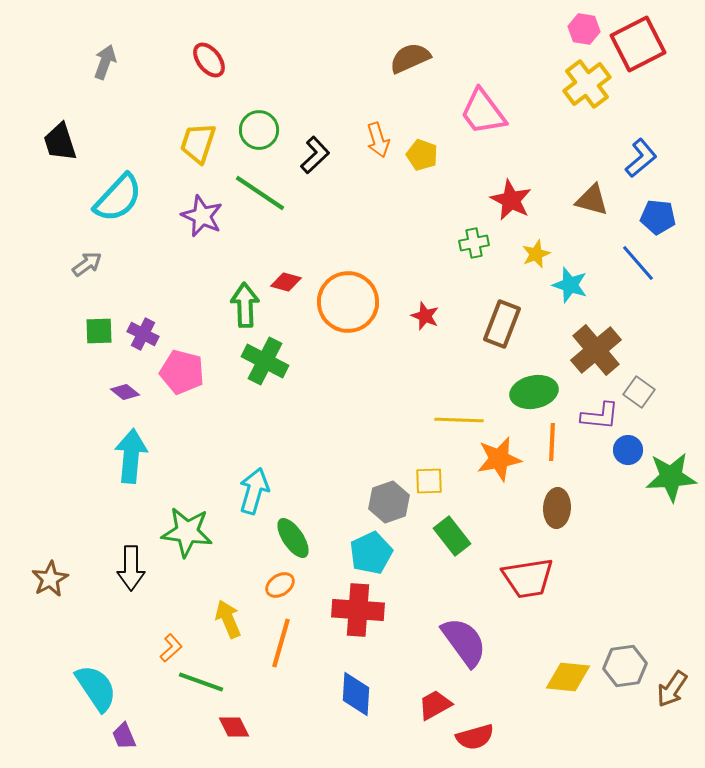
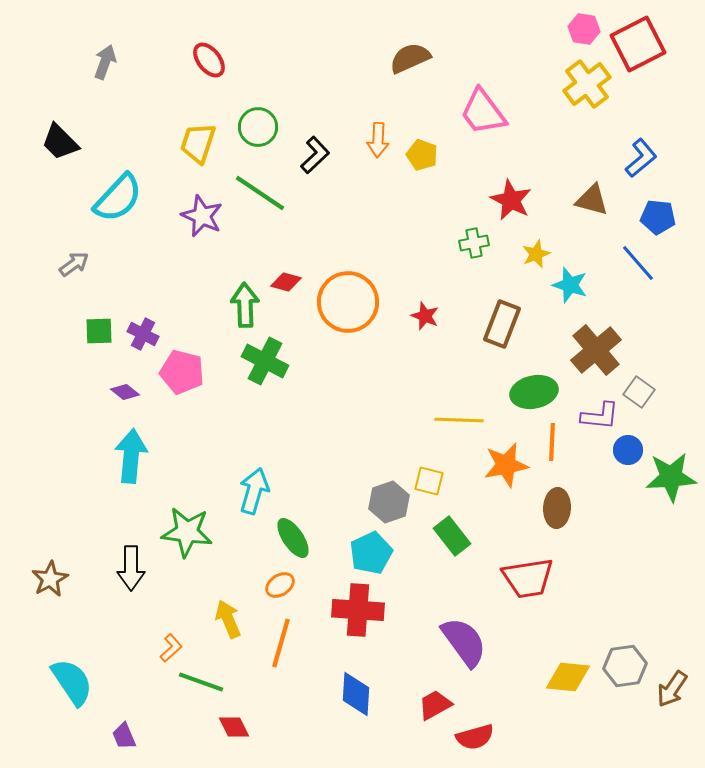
green circle at (259, 130): moved 1 px left, 3 px up
orange arrow at (378, 140): rotated 20 degrees clockwise
black trapezoid at (60, 142): rotated 27 degrees counterclockwise
gray arrow at (87, 264): moved 13 px left
orange star at (499, 459): moved 7 px right, 6 px down
yellow square at (429, 481): rotated 16 degrees clockwise
cyan semicircle at (96, 688): moved 24 px left, 6 px up
